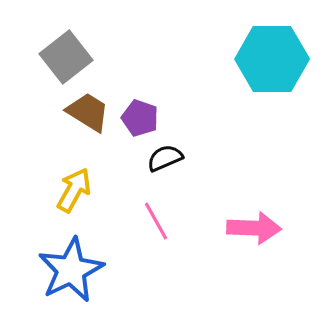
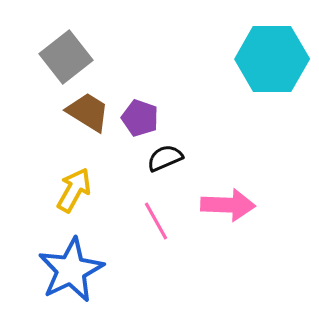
pink arrow: moved 26 px left, 23 px up
